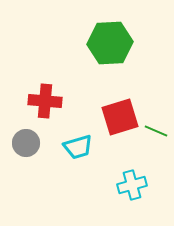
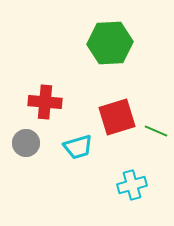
red cross: moved 1 px down
red square: moved 3 px left
